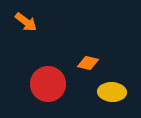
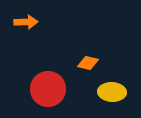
orange arrow: rotated 40 degrees counterclockwise
red circle: moved 5 px down
